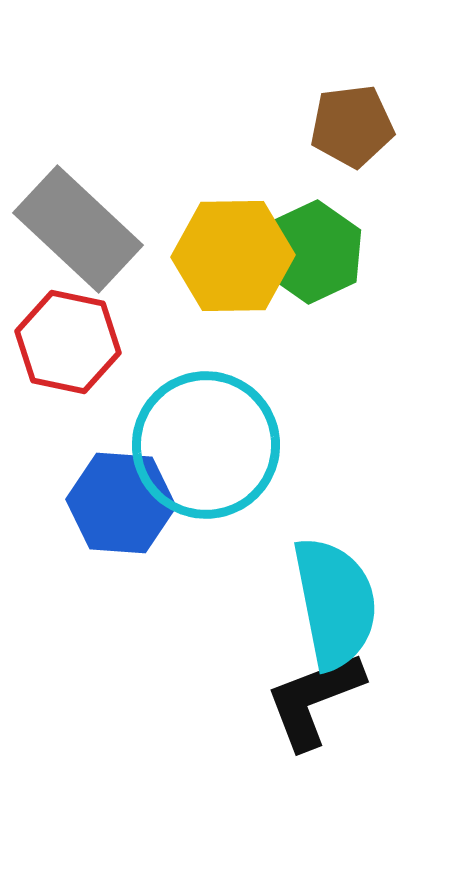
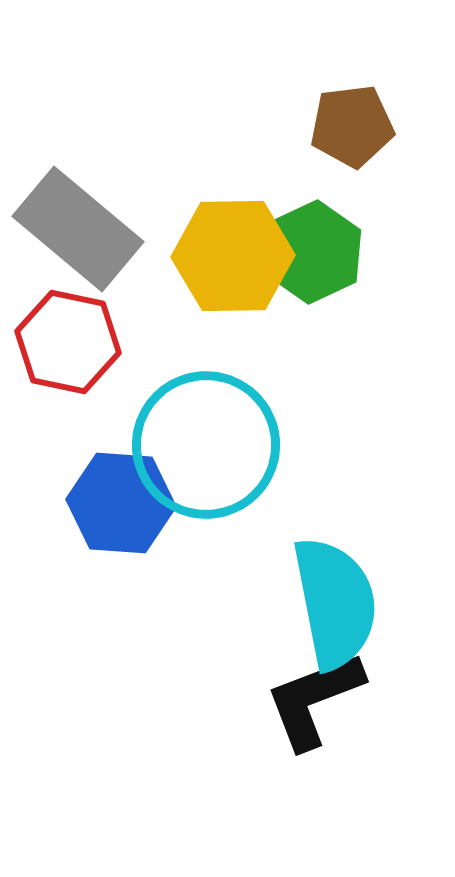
gray rectangle: rotated 3 degrees counterclockwise
